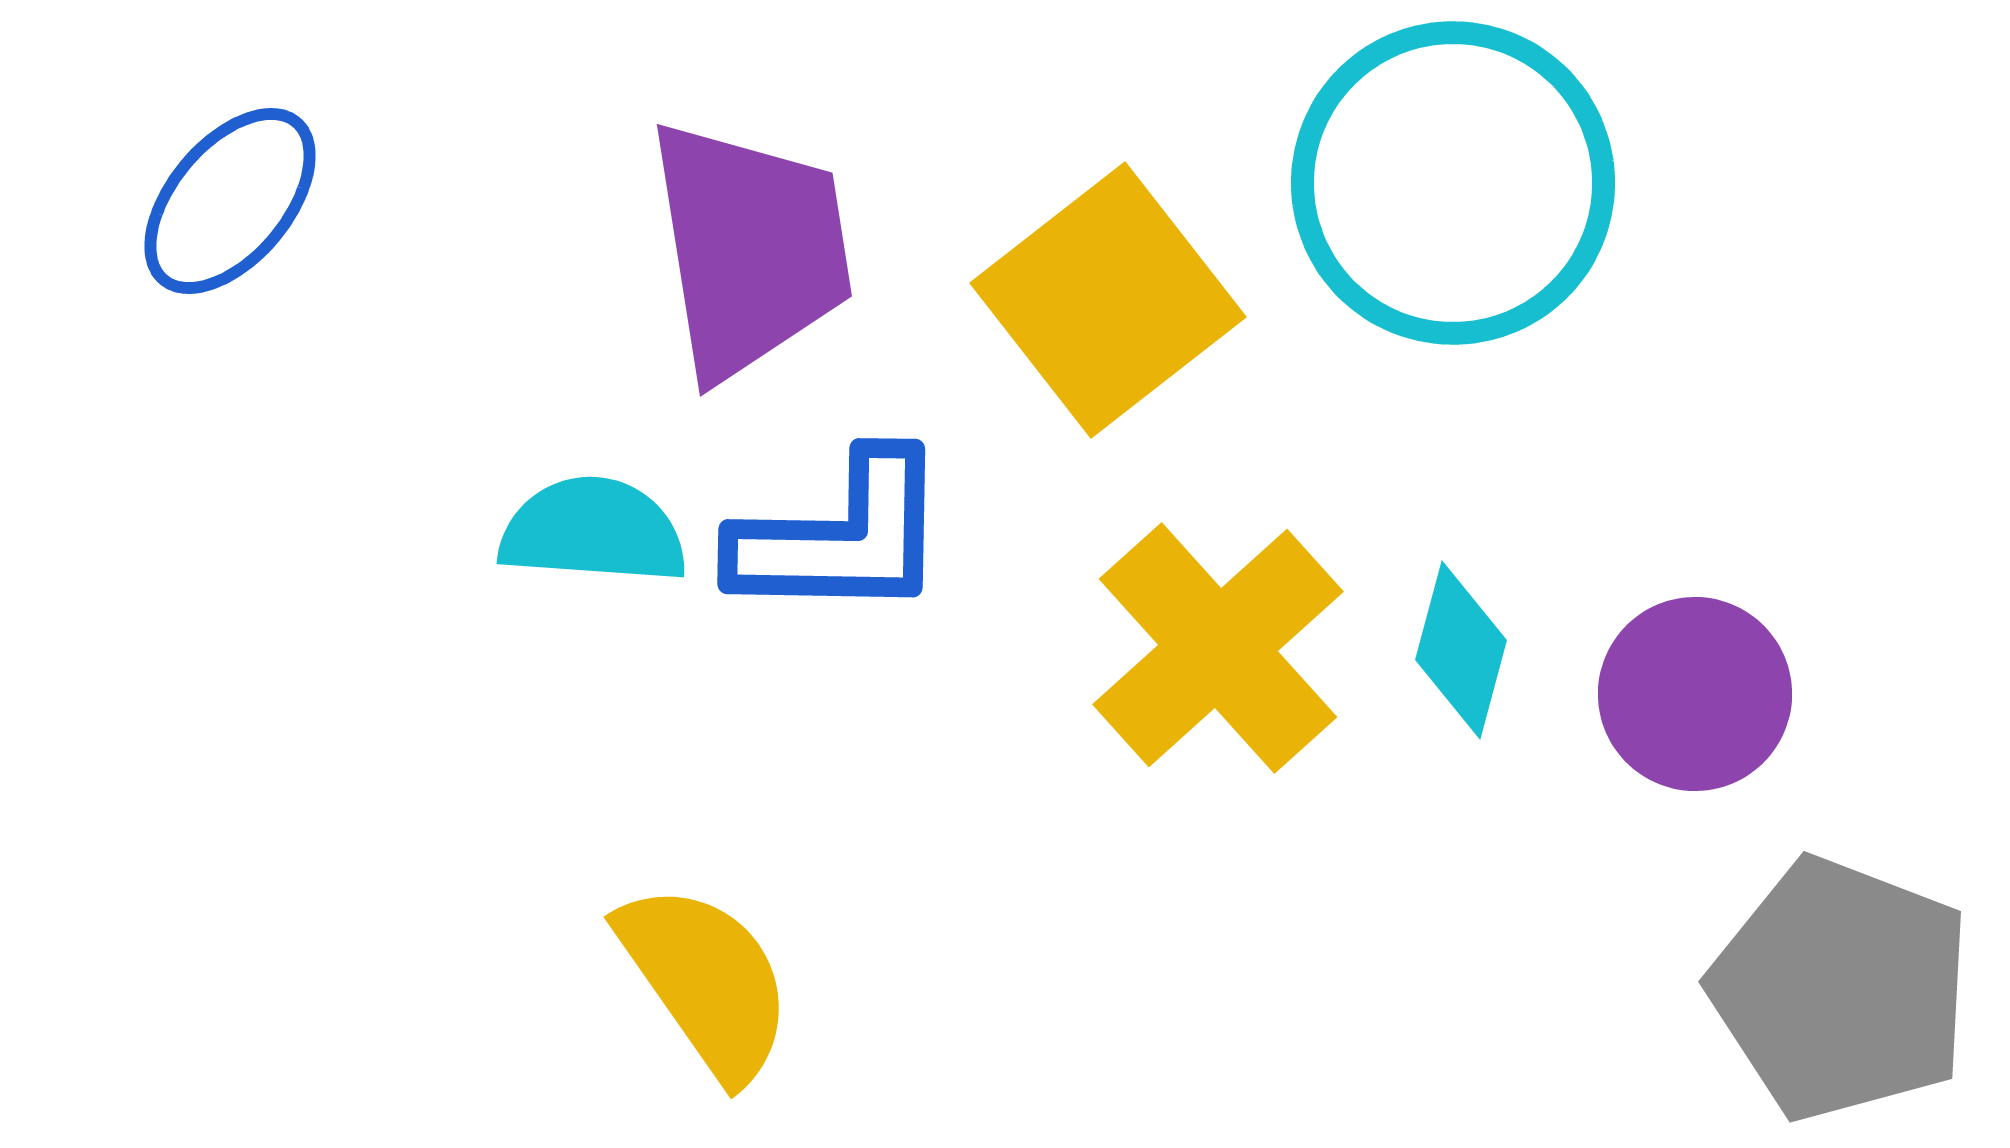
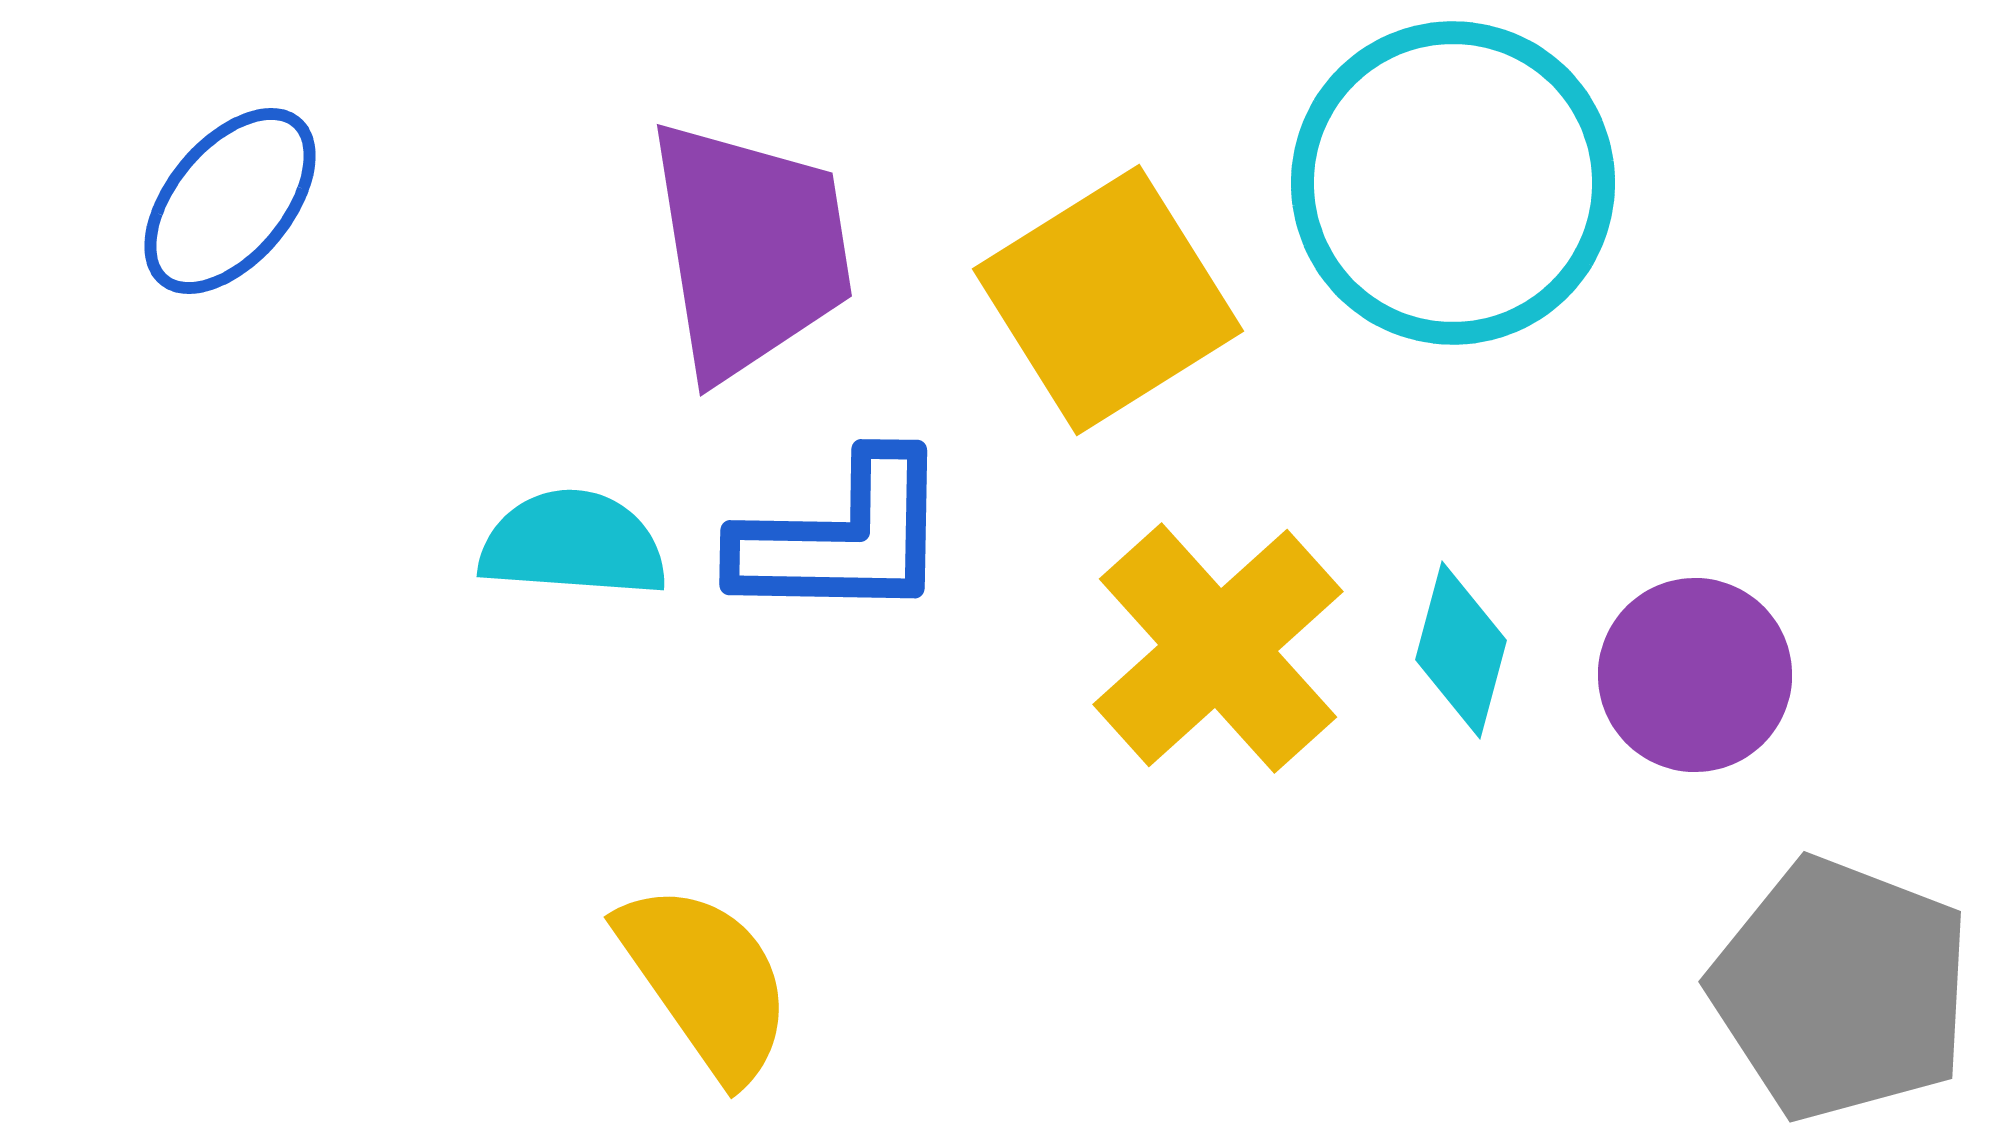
yellow square: rotated 6 degrees clockwise
cyan semicircle: moved 20 px left, 13 px down
blue L-shape: moved 2 px right, 1 px down
purple circle: moved 19 px up
